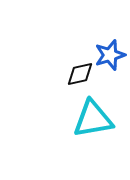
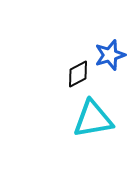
black diamond: moved 2 px left; rotated 16 degrees counterclockwise
